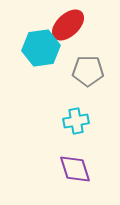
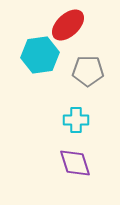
cyan hexagon: moved 1 px left, 7 px down
cyan cross: moved 1 px up; rotated 10 degrees clockwise
purple diamond: moved 6 px up
